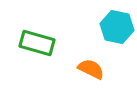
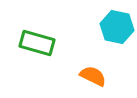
orange semicircle: moved 2 px right, 7 px down
